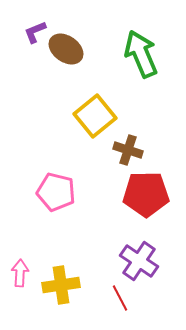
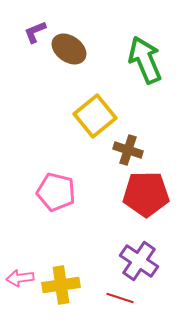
brown ellipse: moved 3 px right
green arrow: moved 4 px right, 6 px down
pink arrow: moved 5 px down; rotated 100 degrees counterclockwise
red line: rotated 44 degrees counterclockwise
